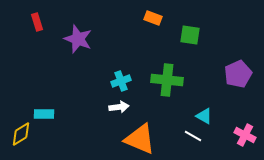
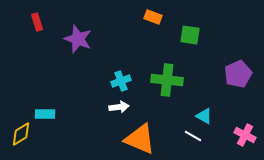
orange rectangle: moved 1 px up
cyan rectangle: moved 1 px right
